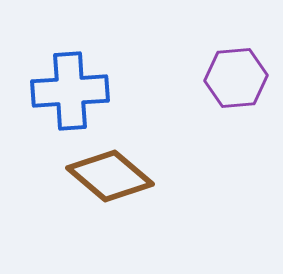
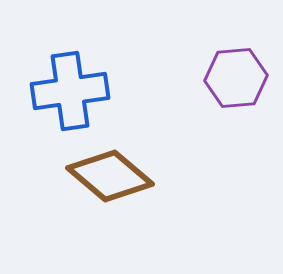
blue cross: rotated 4 degrees counterclockwise
